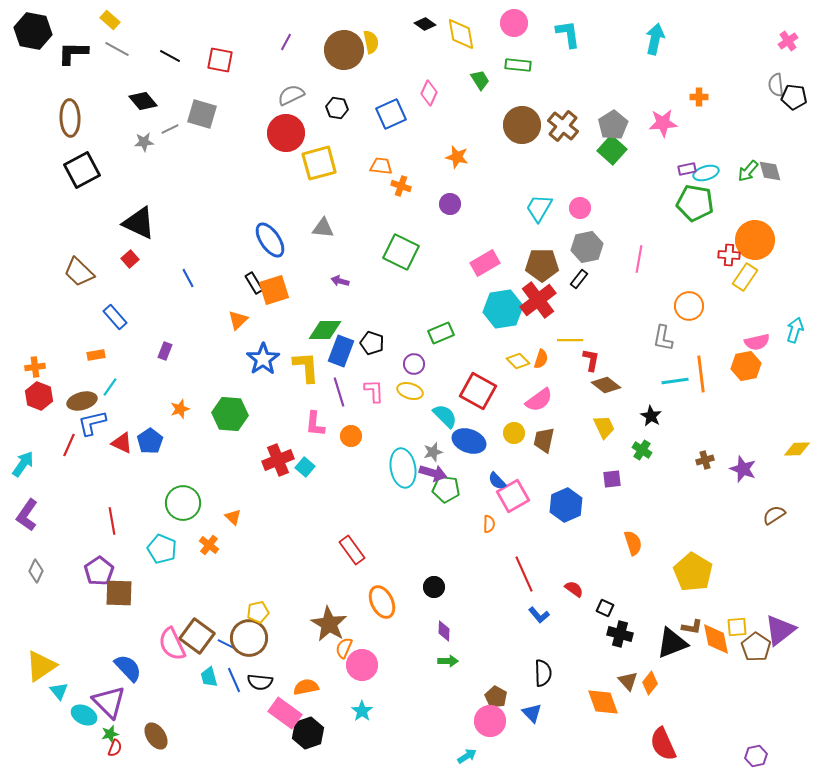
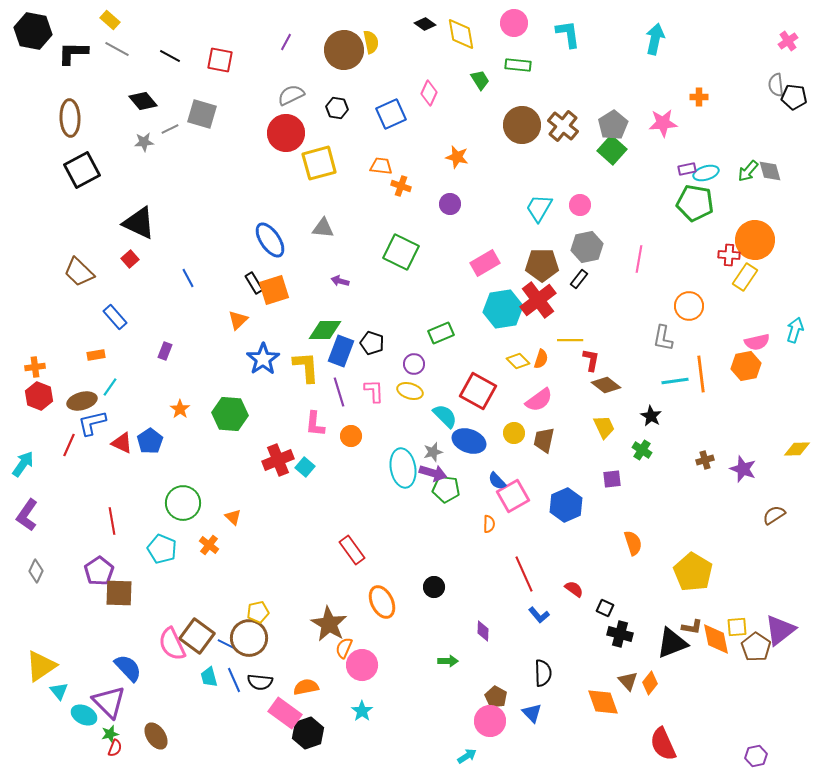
pink circle at (580, 208): moved 3 px up
orange star at (180, 409): rotated 18 degrees counterclockwise
purple diamond at (444, 631): moved 39 px right
